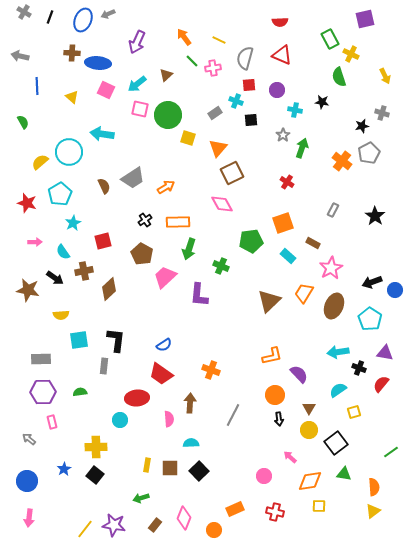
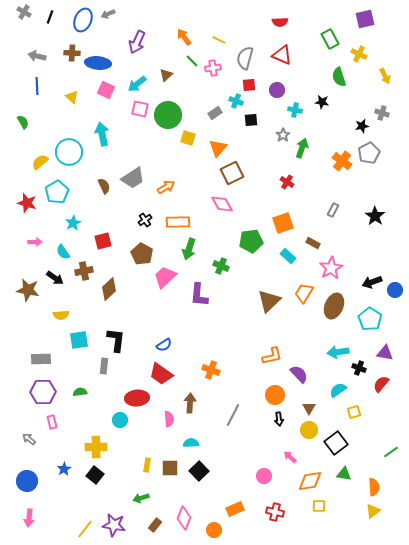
yellow cross at (351, 54): moved 8 px right
gray arrow at (20, 56): moved 17 px right
cyan arrow at (102, 134): rotated 70 degrees clockwise
cyan pentagon at (60, 194): moved 3 px left, 2 px up
